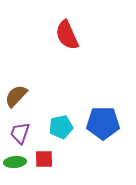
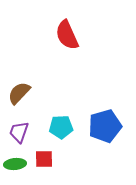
brown semicircle: moved 3 px right, 3 px up
blue pentagon: moved 2 px right, 3 px down; rotated 16 degrees counterclockwise
cyan pentagon: rotated 10 degrees clockwise
purple trapezoid: moved 1 px left, 1 px up
green ellipse: moved 2 px down
